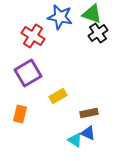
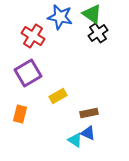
green triangle: rotated 15 degrees clockwise
